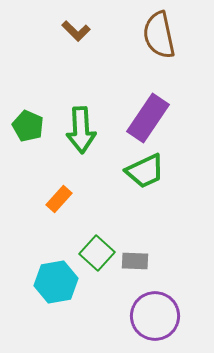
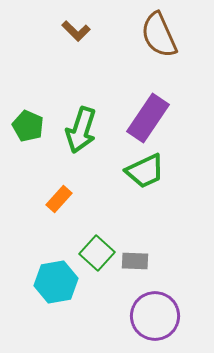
brown semicircle: rotated 12 degrees counterclockwise
green arrow: rotated 21 degrees clockwise
